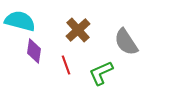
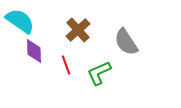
cyan semicircle: rotated 20 degrees clockwise
purple diamond: rotated 10 degrees counterclockwise
green L-shape: moved 2 px left
